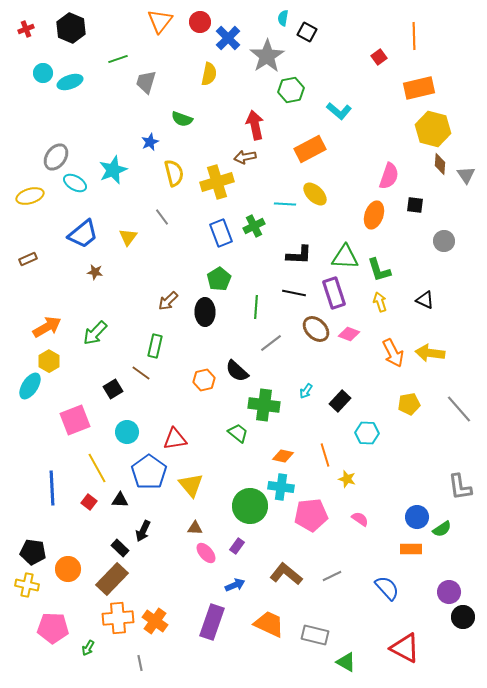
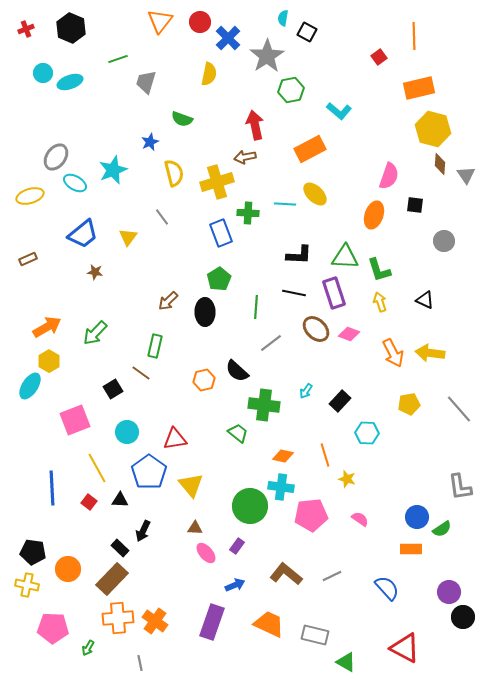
green cross at (254, 226): moved 6 px left, 13 px up; rotated 30 degrees clockwise
